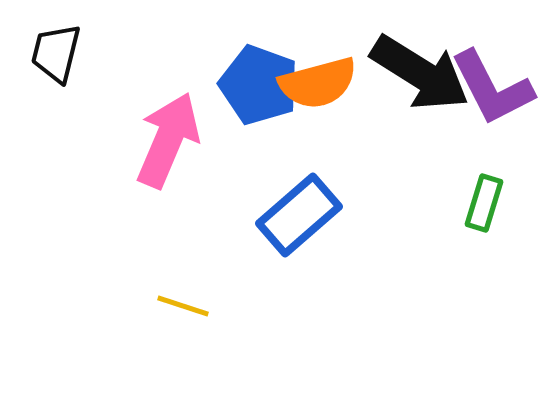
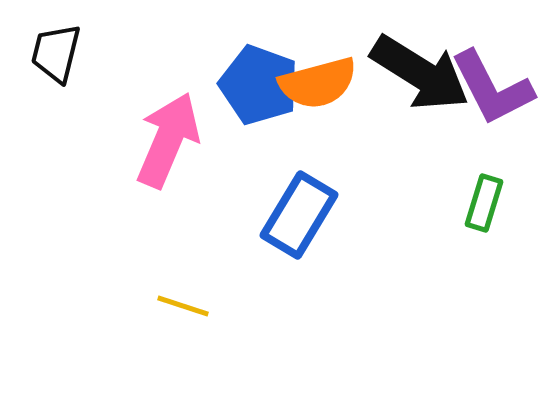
blue rectangle: rotated 18 degrees counterclockwise
